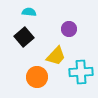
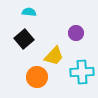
purple circle: moved 7 px right, 4 px down
black square: moved 2 px down
yellow trapezoid: moved 2 px left
cyan cross: moved 1 px right
